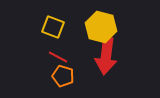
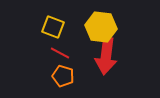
yellow hexagon: rotated 8 degrees counterclockwise
red line: moved 2 px right, 4 px up
